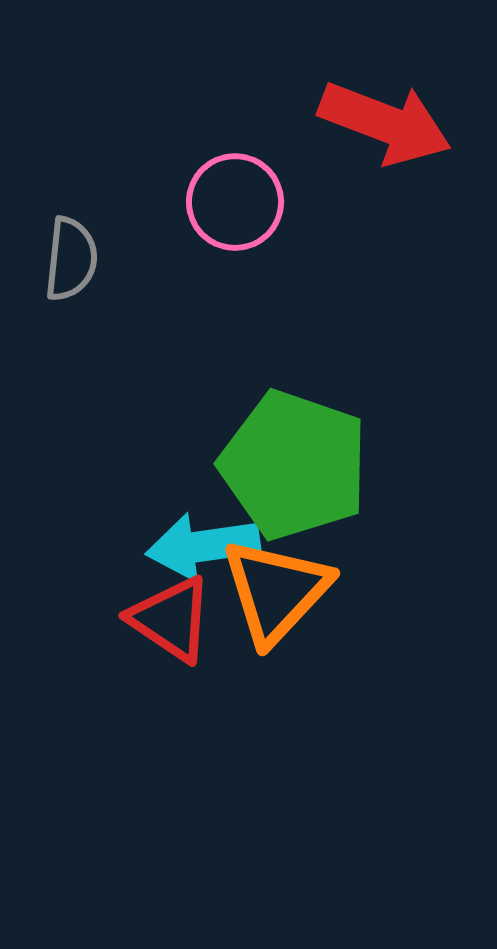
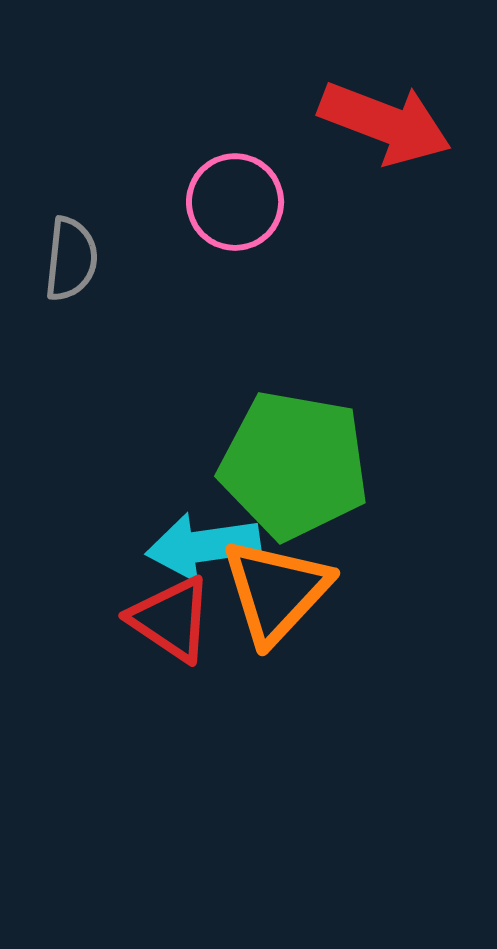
green pentagon: rotated 9 degrees counterclockwise
